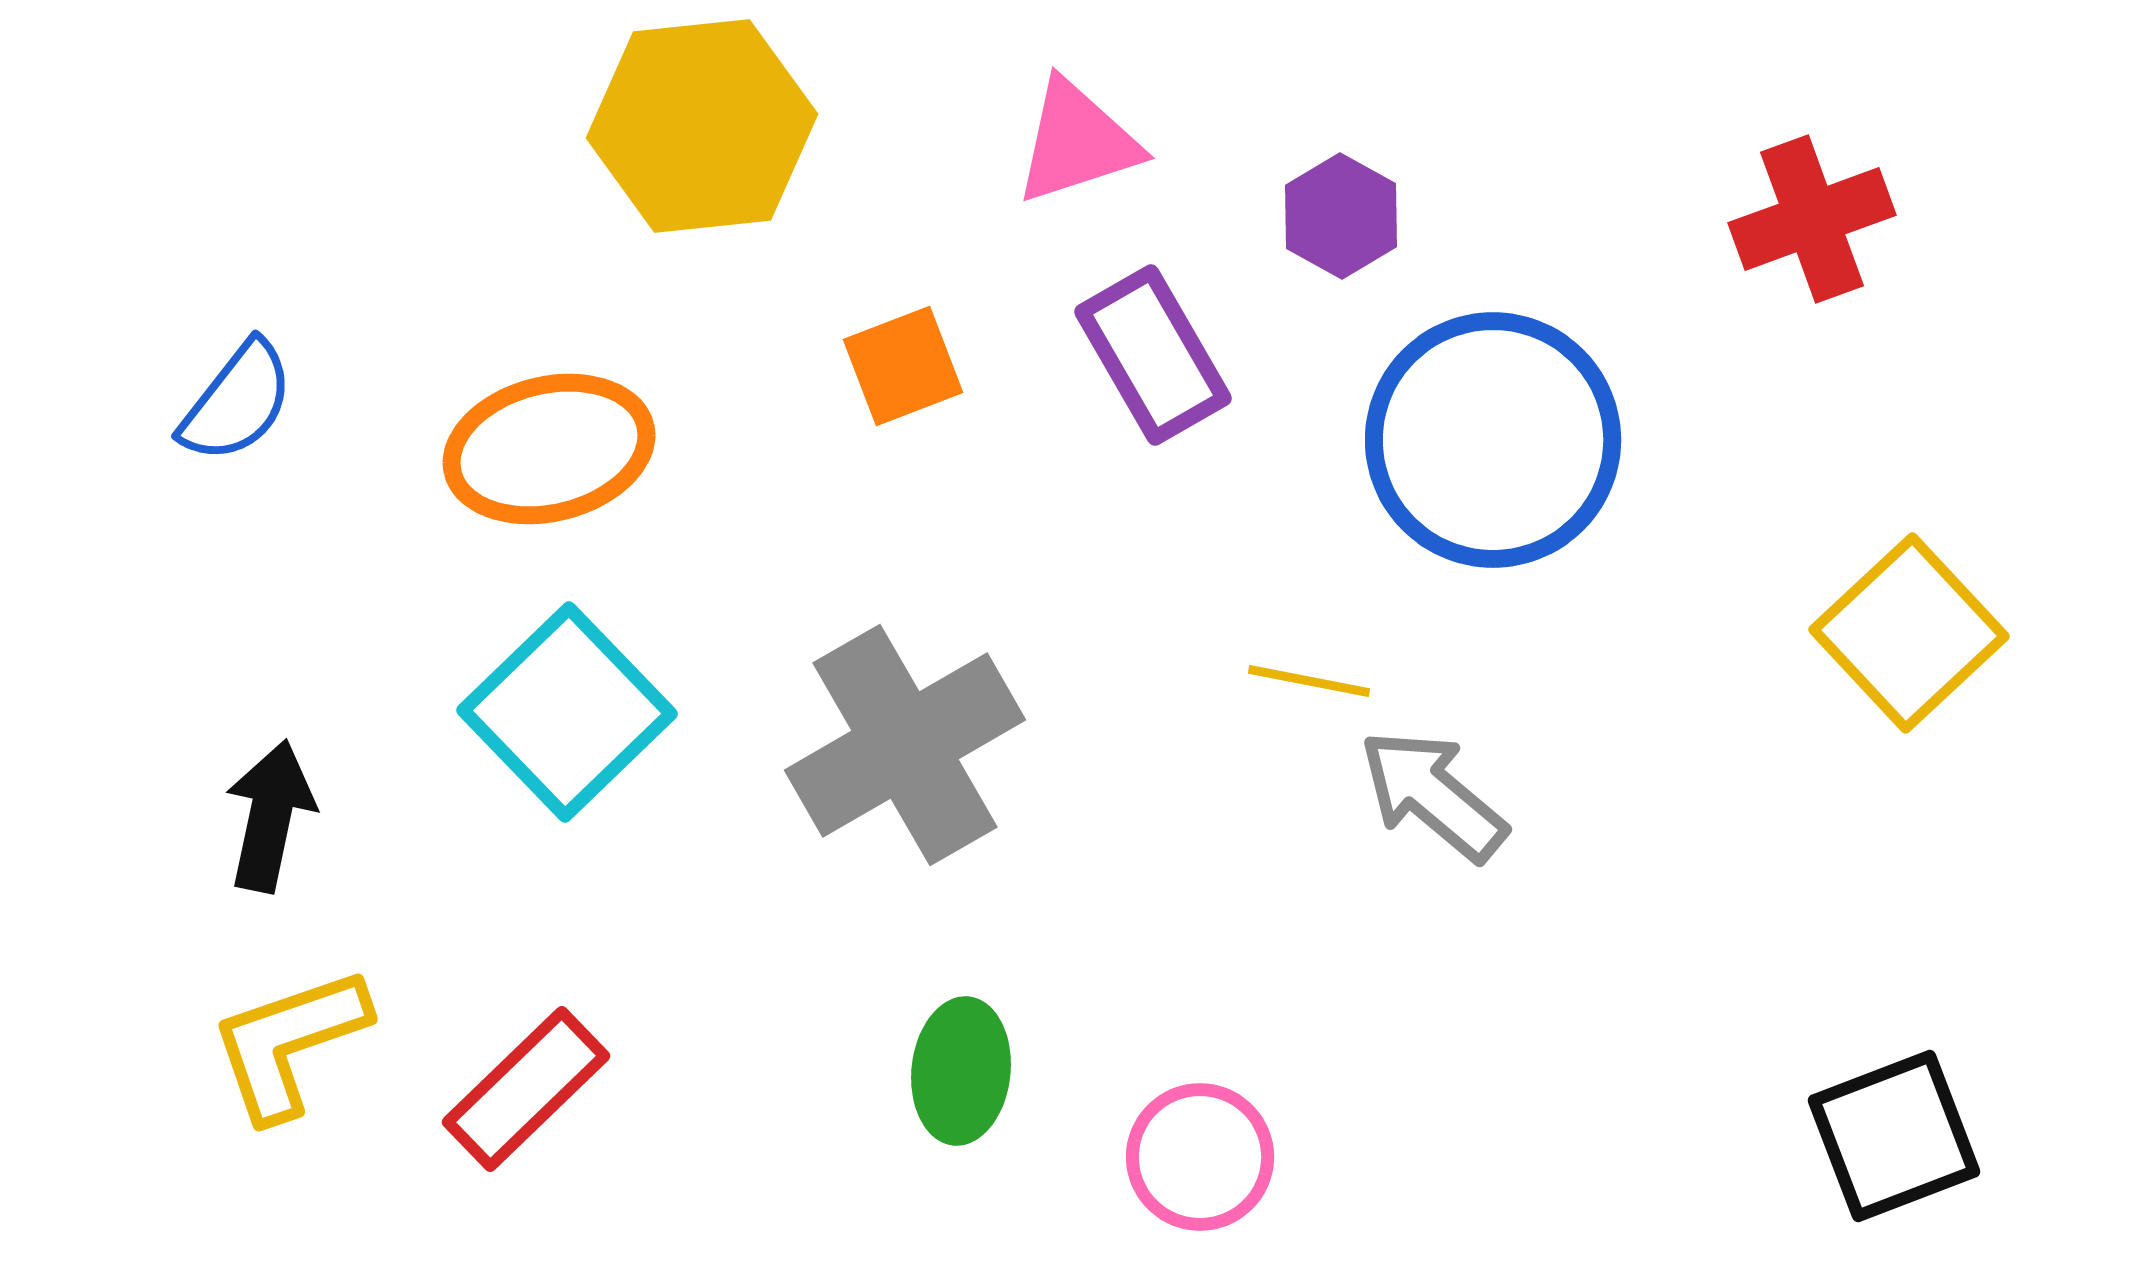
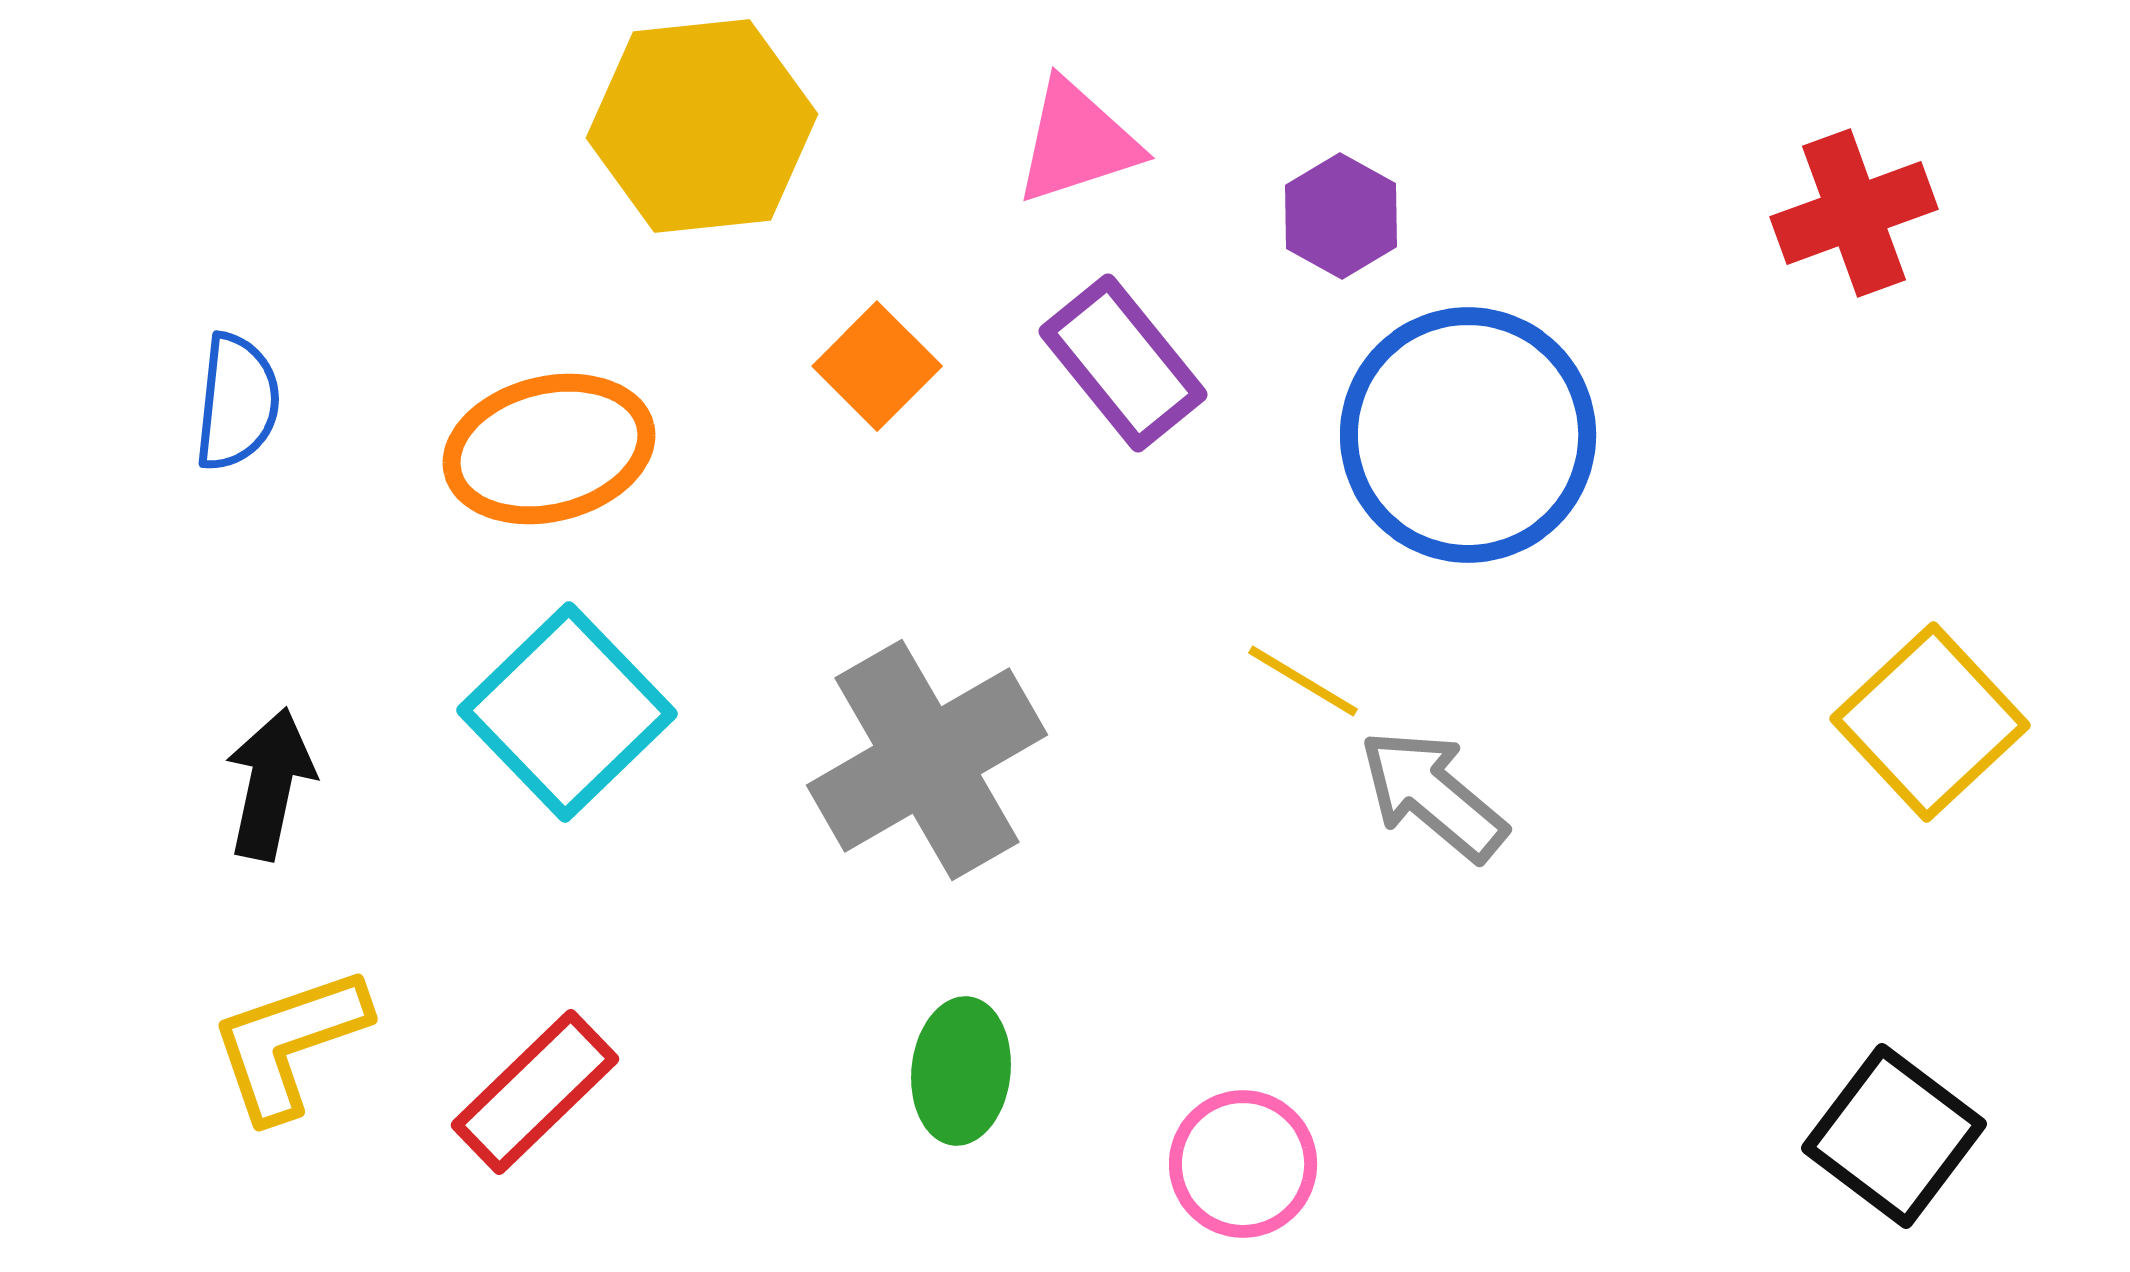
red cross: moved 42 px right, 6 px up
purple rectangle: moved 30 px left, 8 px down; rotated 9 degrees counterclockwise
orange square: moved 26 px left; rotated 24 degrees counterclockwise
blue semicircle: rotated 32 degrees counterclockwise
blue circle: moved 25 px left, 5 px up
yellow square: moved 21 px right, 89 px down
yellow line: moved 6 px left; rotated 20 degrees clockwise
gray cross: moved 22 px right, 15 px down
black arrow: moved 32 px up
red rectangle: moved 9 px right, 3 px down
black square: rotated 32 degrees counterclockwise
pink circle: moved 43 px right, 7 px down
